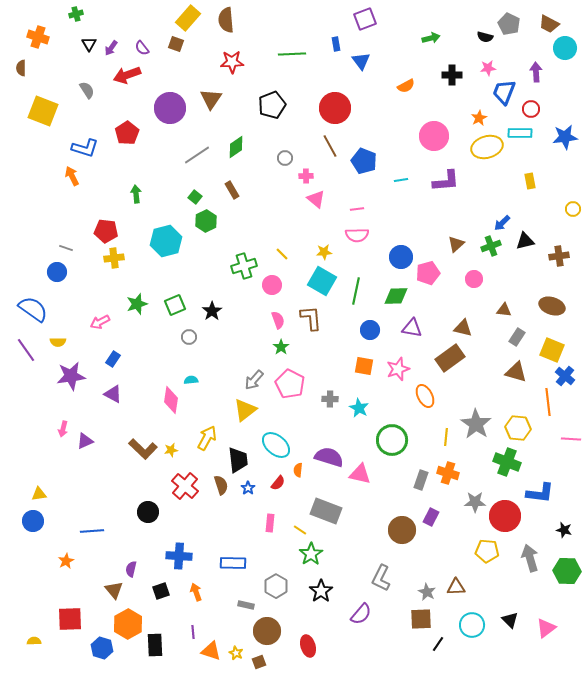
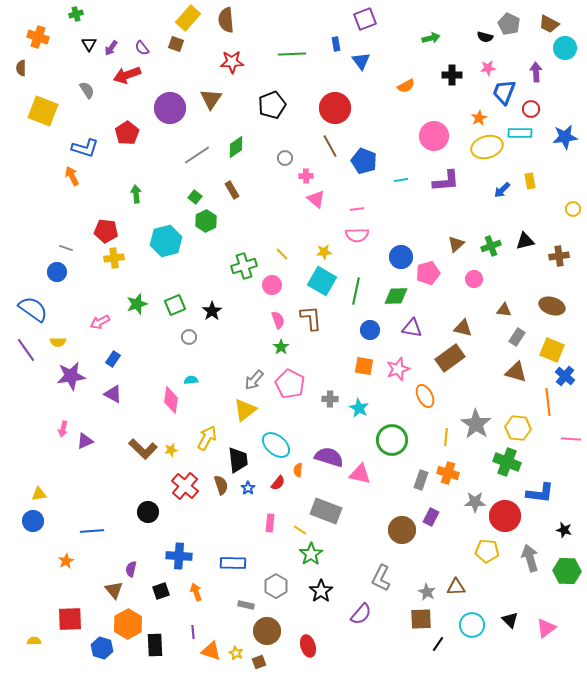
blue arrow at (502, 223): moved 33 px up
